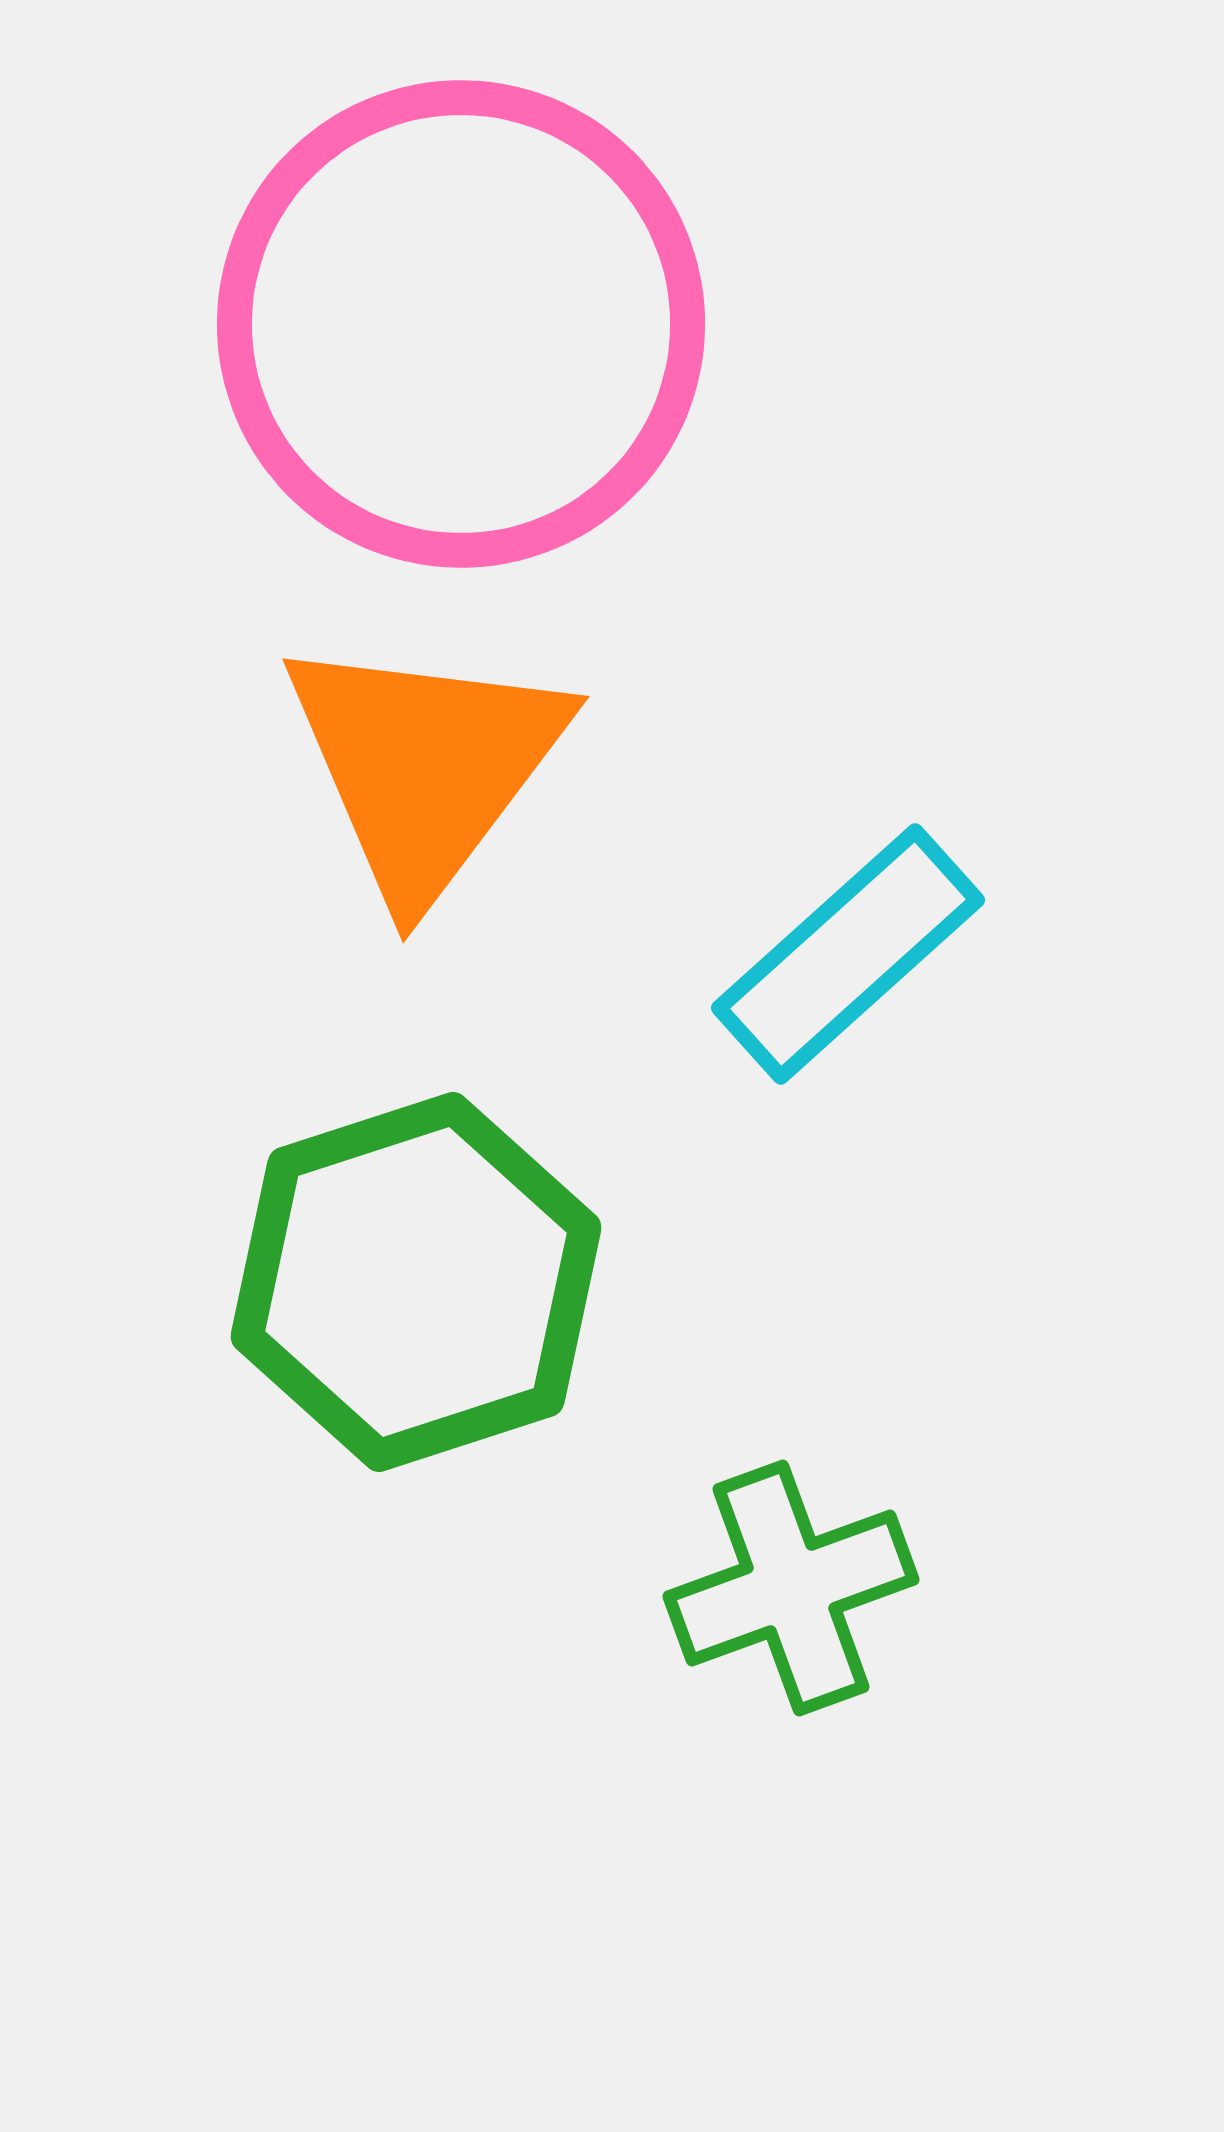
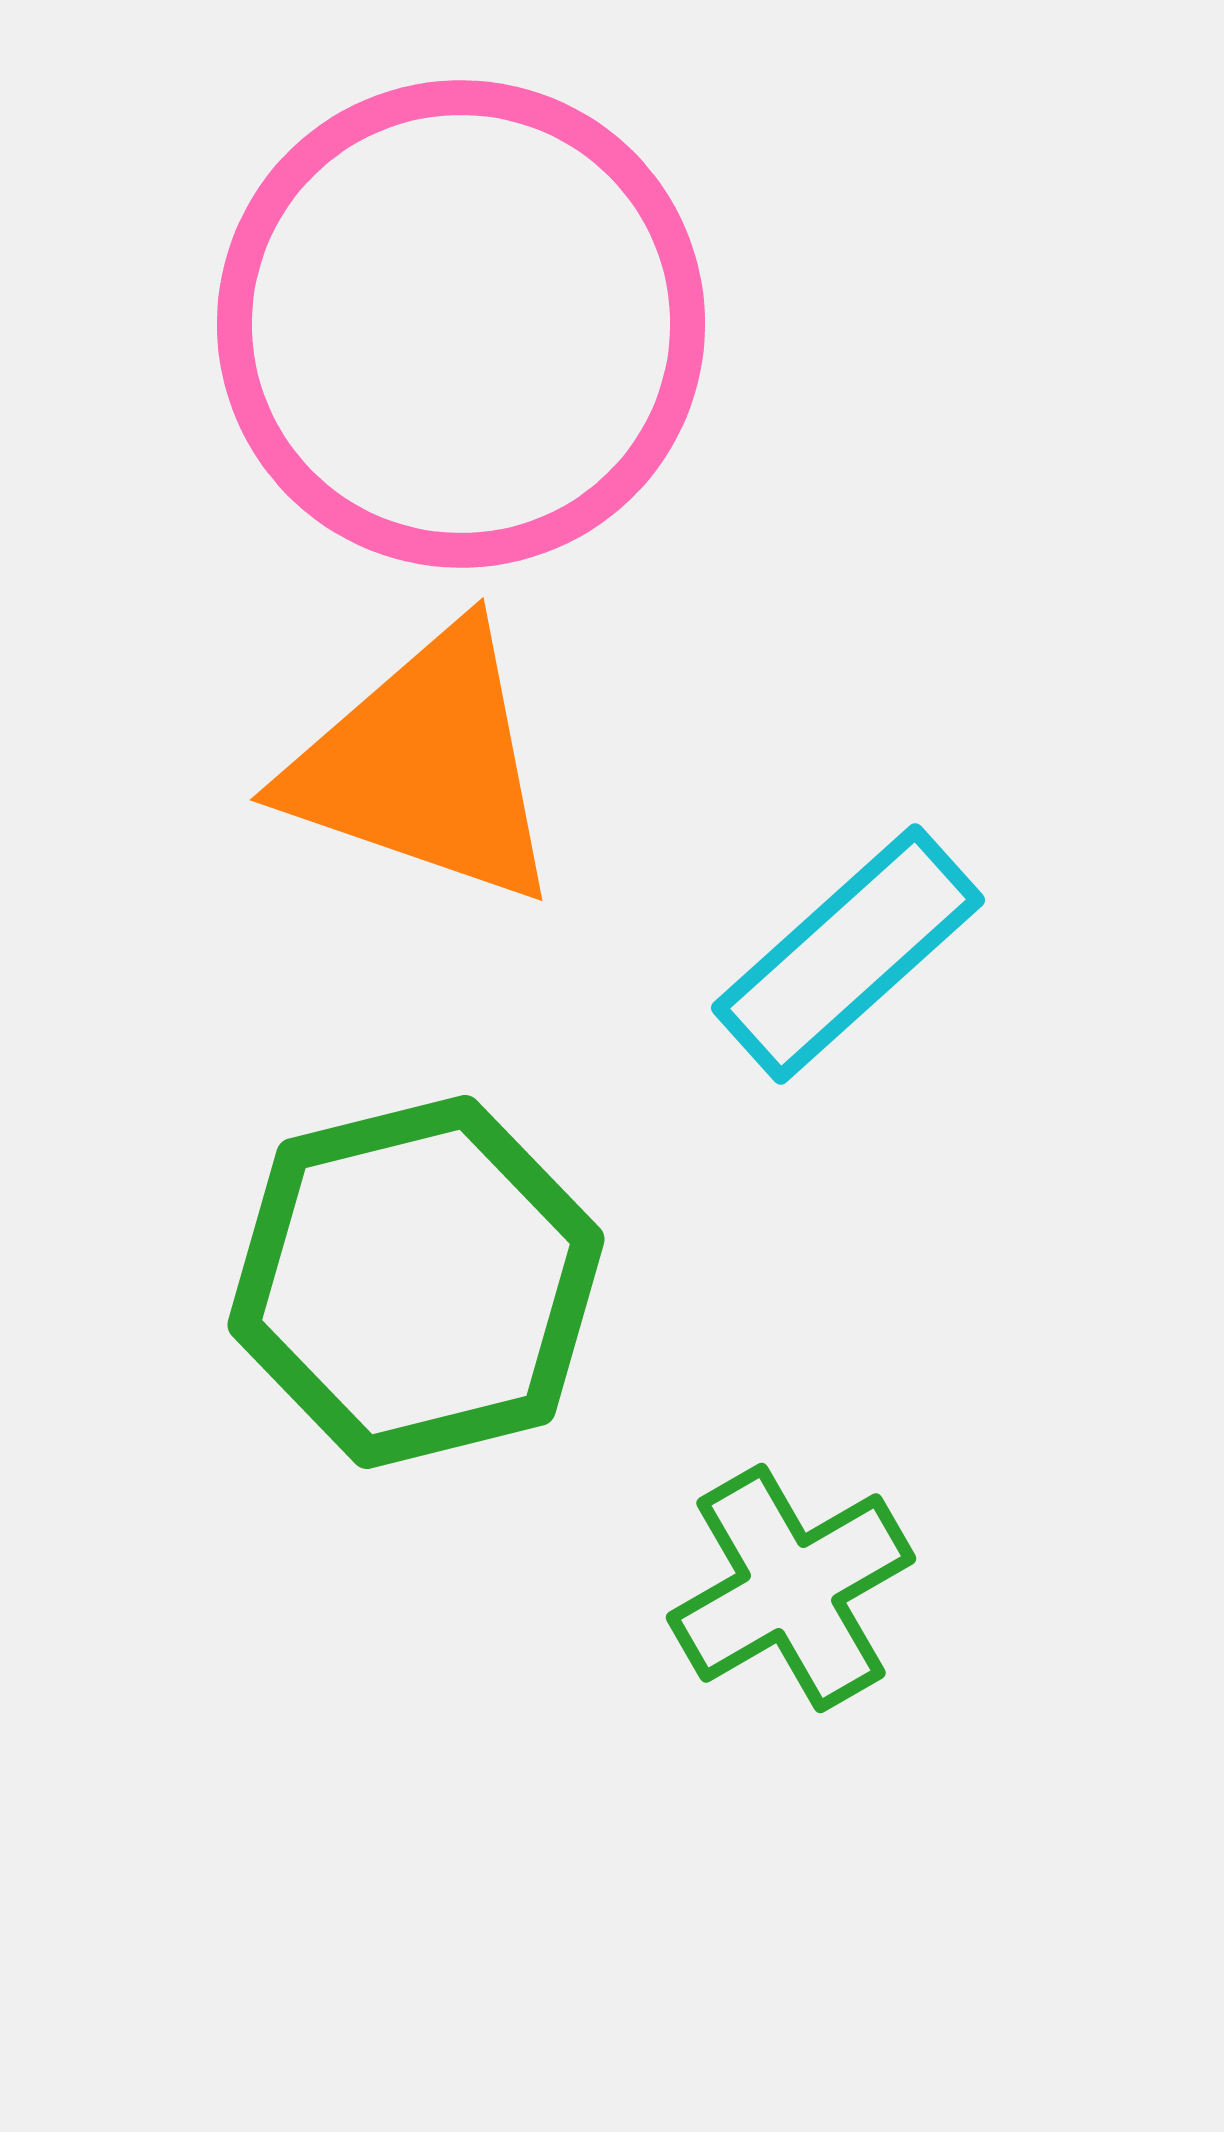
orange triangle: rotated 48 degrees counterclockwise
green hexagon: rotated 4 degrees clockwise
green cross: rotated 10 degrees counterclockwise
